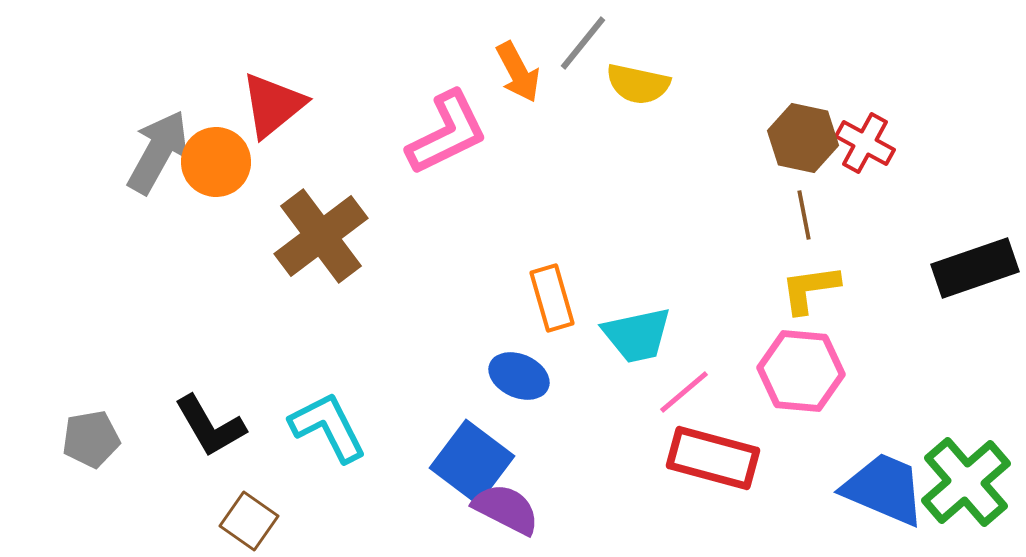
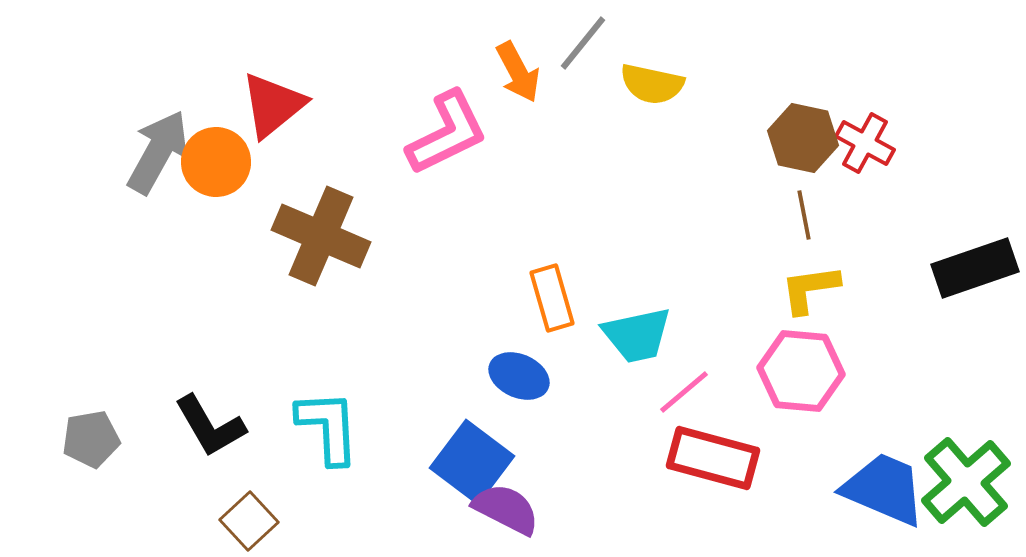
yellow semicircle: moved 14 px right
brown cross: rotated 30 degrees counterclockwise
cyan L-shape: rotated 24 degrees clockwise
brown square: rotated 12 degrees clockwise
